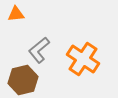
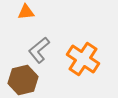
orange triangle: moved 10 px right, 2 px up
